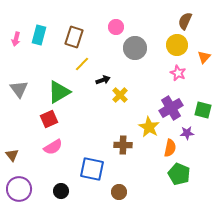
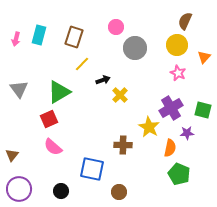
pink semicircle: rotated 72 degrees clockwise
brown triangle: rotated 16 degrees clockwise
